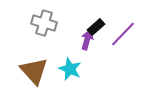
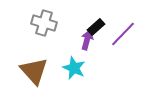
cyan star: moved 4 px right, 1 px up
